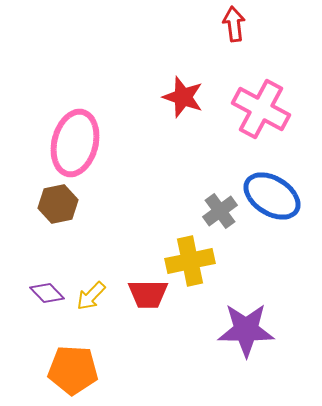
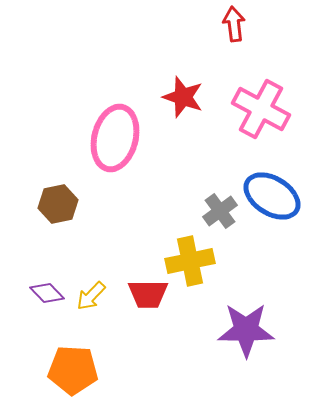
pink ellipse: moved 40 px right, 5 px up
